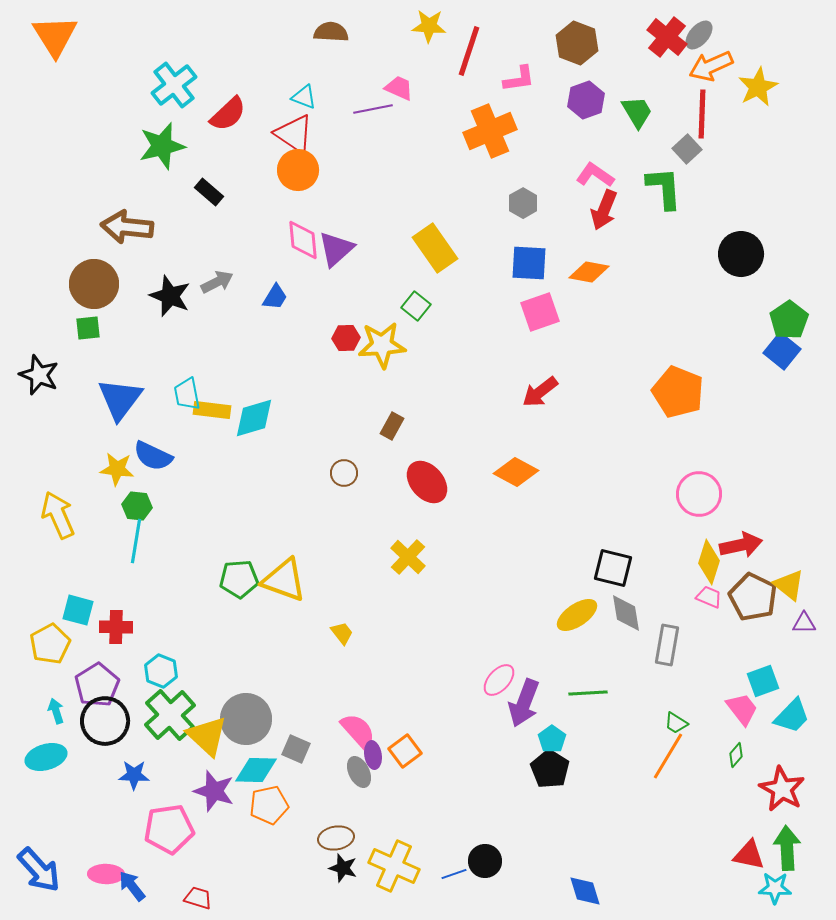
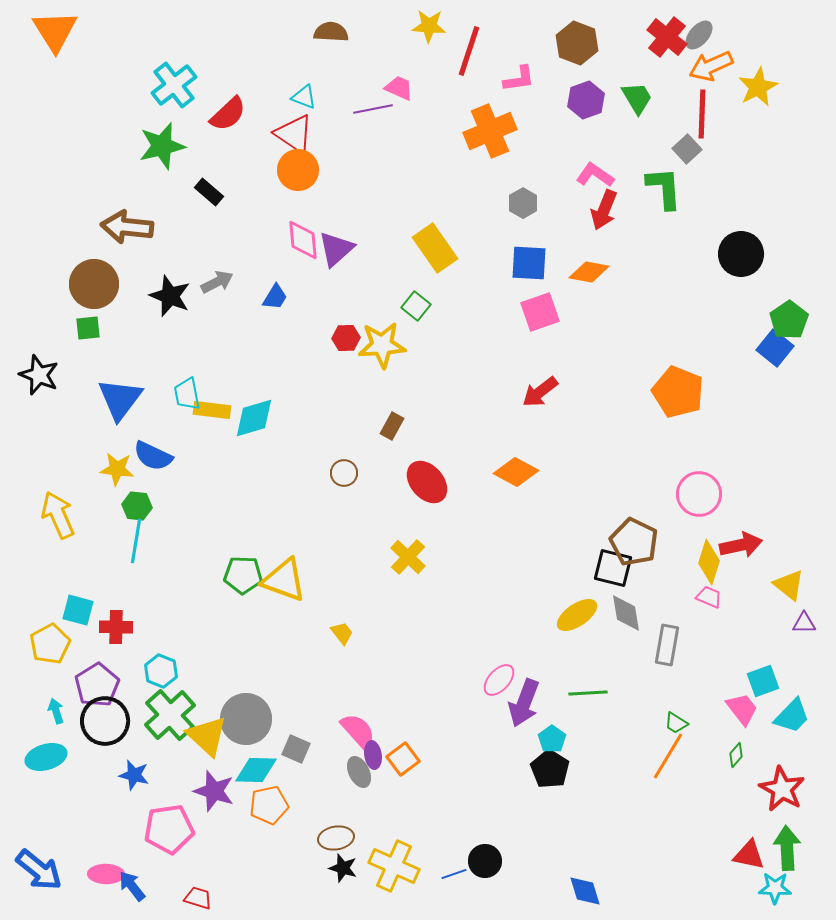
orange triangle at (55, 36): moved 5 px up
green trapezoid at (637, 112): moved 14 px up
blue square at (782, 351): moved 7 px left, 3 px up
green pentagon at (239, 579): moved 4 px right, 4 px up; rotated 6 degrees clockwise
brown pentagon at (753, 597): moved 119 px left, 55 px up
orange square at (405, 751): moved 2 px left, 8 px down
blue star at (134, 775): rotated 12 degrees clockwise
blue arrow at (39, 870): rotated 9 degrees counterclockwise
